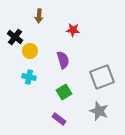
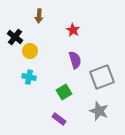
red star: rotated 24 degrees clockwise
purple semicircle: moved 12 px right
